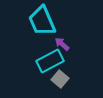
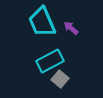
cyan trapezoid: moved 1 px down
purple arrow: moved 9 px right, 16 px up
